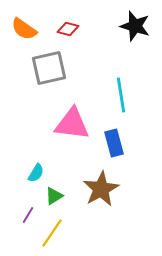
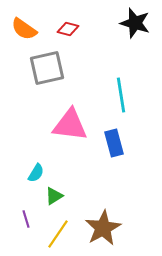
black star: moved 3 px up
gray square: moved 2 px left
pink triangle: moved 2 px left, 1 px down
brown star: moved 2 px right, 39 px down
purple line: moved 2 px left, 4 px down; rotated 48 degrees counterclockwise
yellow line: moved 6 px right, 1 px down
